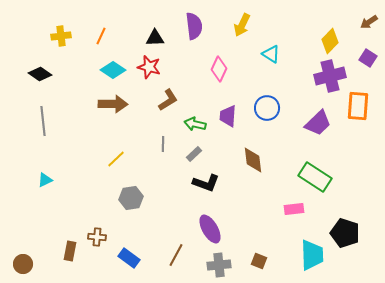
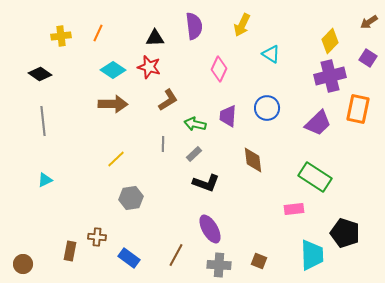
orange line at (101, 36): moved 3 px left, 3 px up
orange rectangle at (358, 106): moved 3 px down; rotated 8 degrees clockwise
gray cross at (219, 265): rotated 10 degrees clockwise
